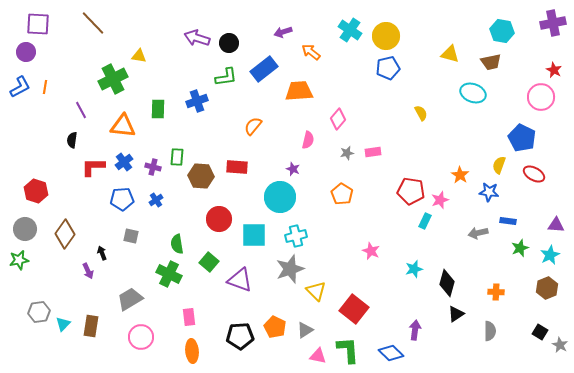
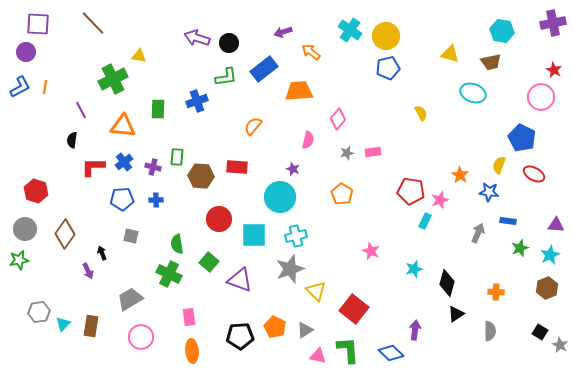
blue cross at (156, 200): rotated 32 degrees clockwise
gray arrow at (478, 233): rotated 126 degrees clockwise
